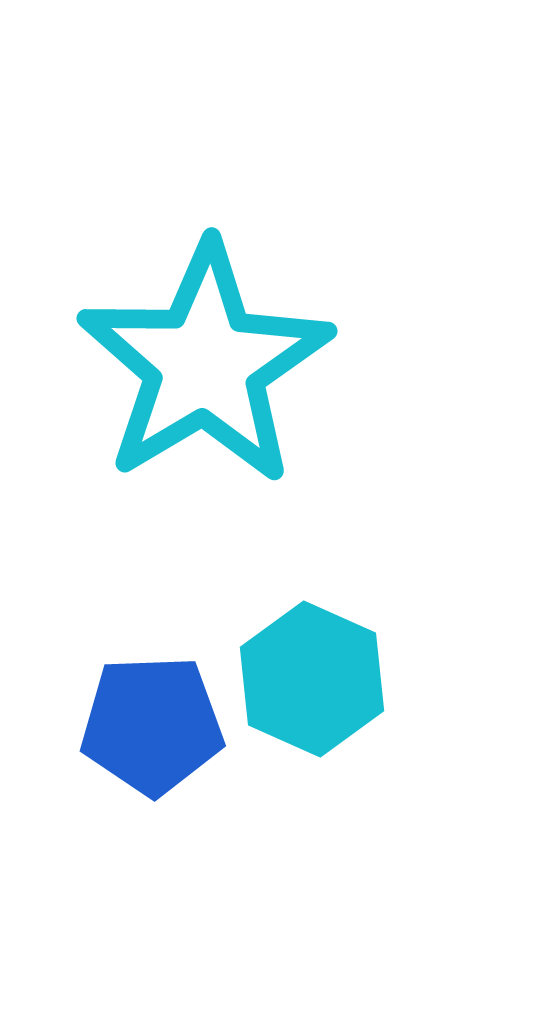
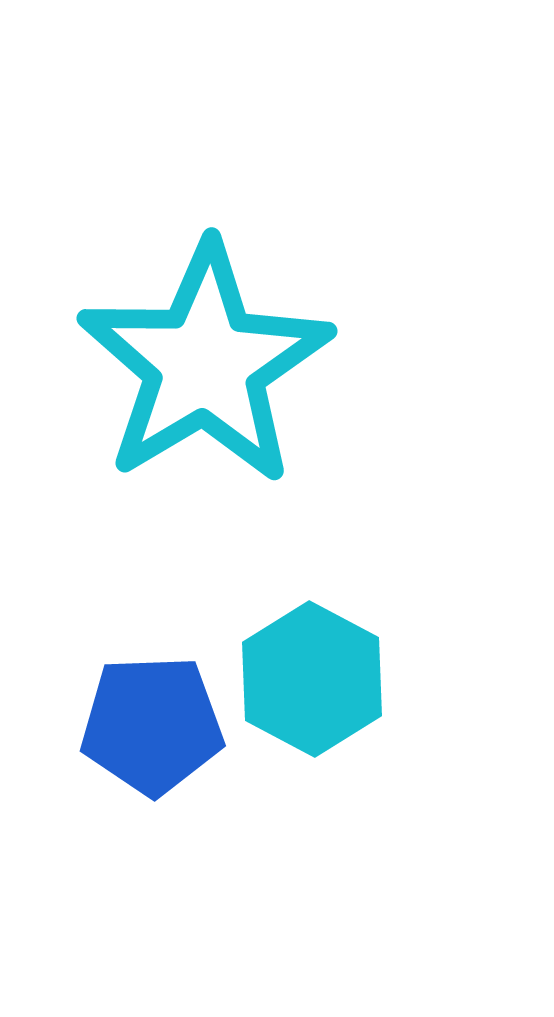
cyan hexagon: rotated 4 degrees clockwise
